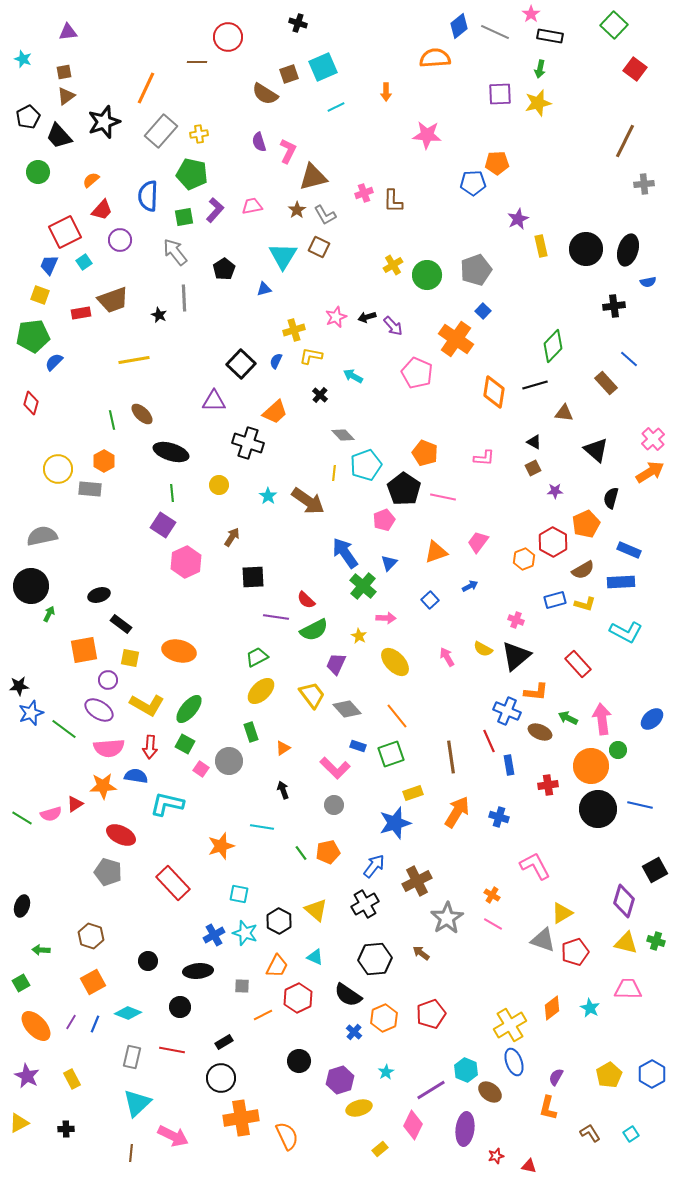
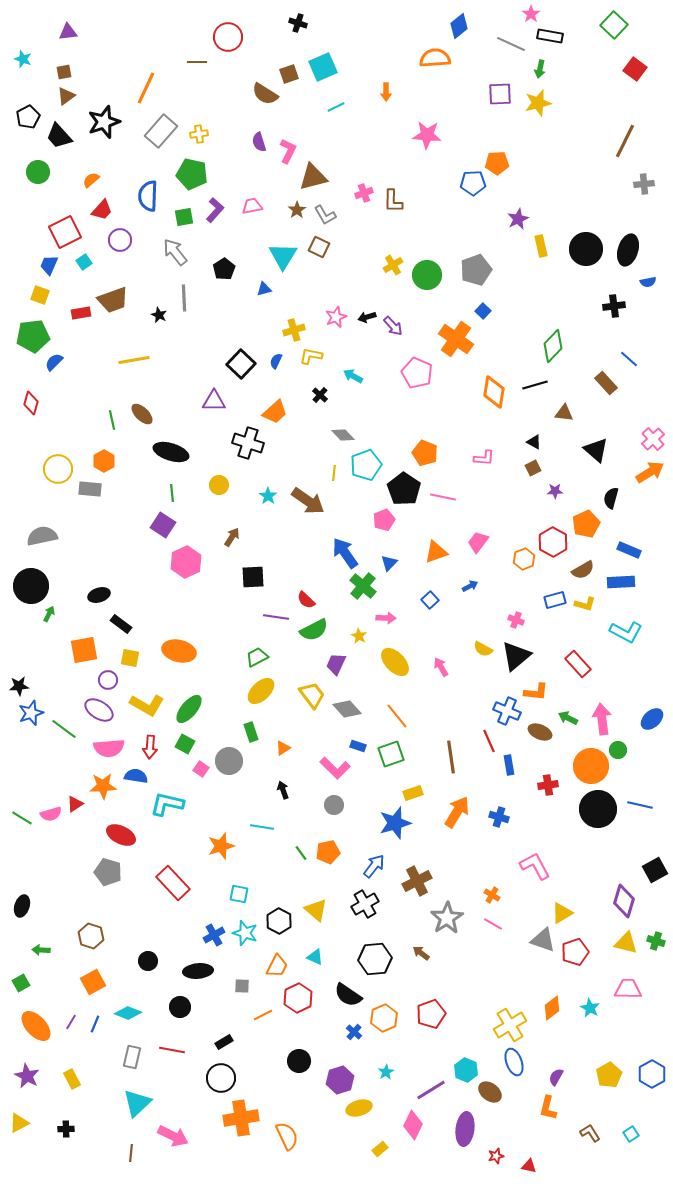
gray line at (495, 32): moved 16 px right, 12 px down
pink arrow at (447, 657): moved 6 px left, 10 px down
